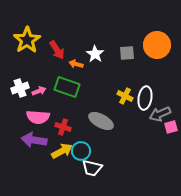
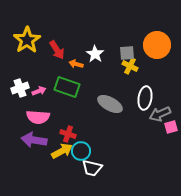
yellow cross: moved 5 px right, 30 px up
gray ellipse: moved 9 px right, 17 px up
red cross: moved 5 px right, 7 px down
